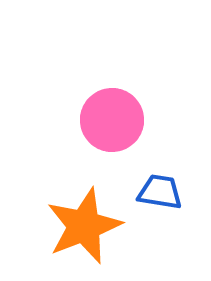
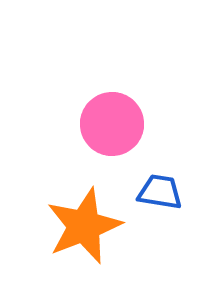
pink circle: moved 4 px down
